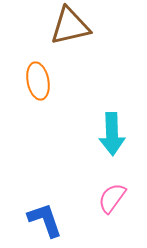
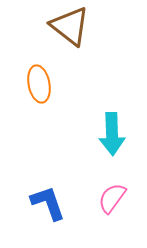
brown triangle: rotated 51 degrees clockwise
orange ellipse: moved 1 px right, 3 px down
blue L-shape: moved 3 px right, 17 px up
